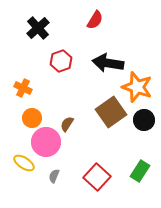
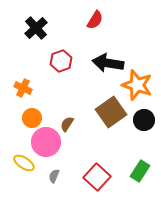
black cross: moved 2 px left
orange star: moved 2 px up
